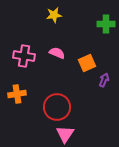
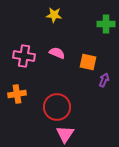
yellow star: rotated 14 degrees clockwise
orange square: moved 1 px right, 1 px up; rotated 36 degrees clockwise
